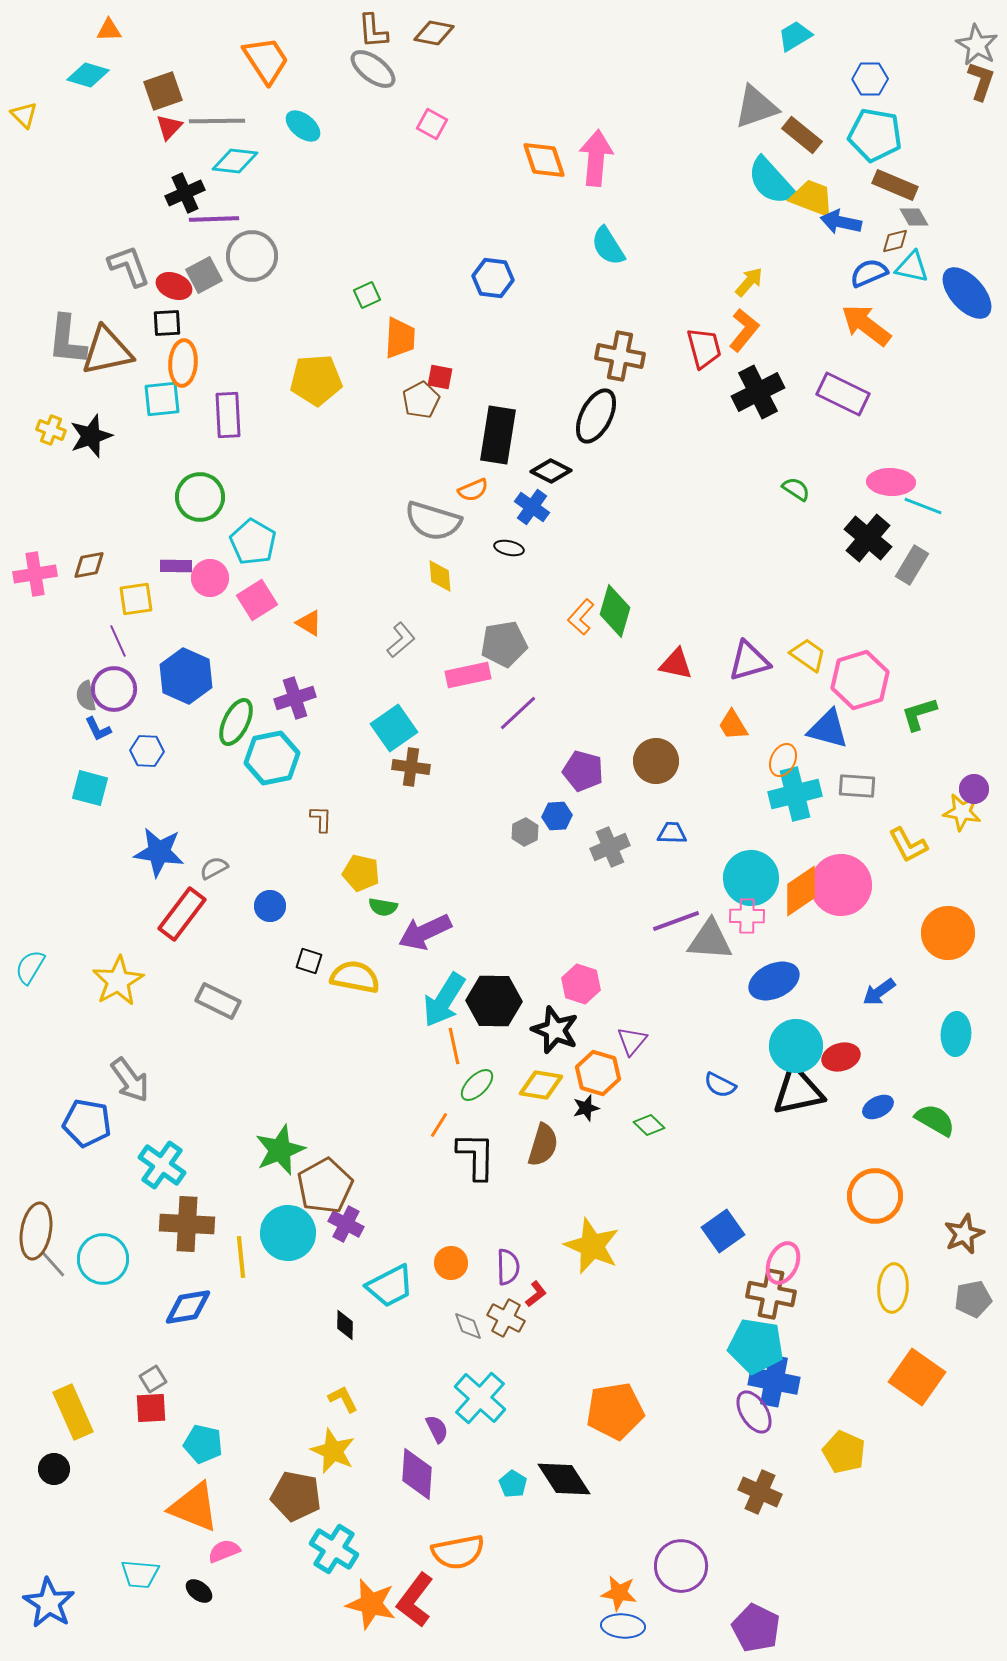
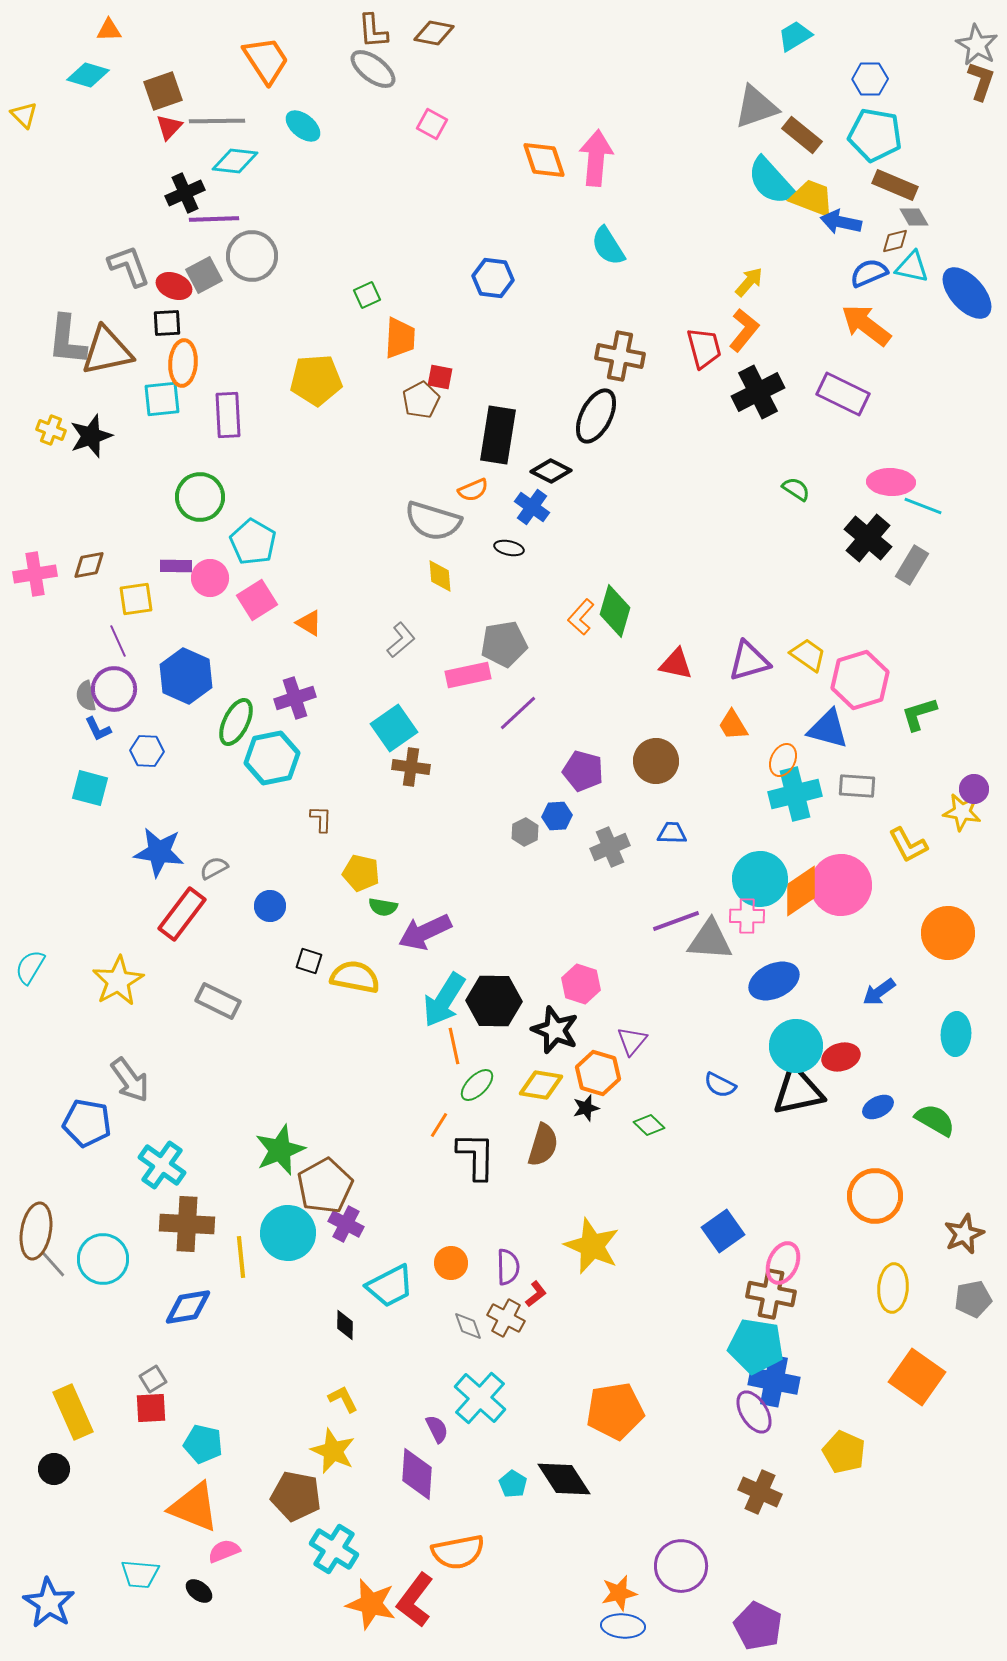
cyan circle at (751, 878): moved 9 px right, 1 px down
orange star at (619, 1593): rotated 21 degrees counterclockwise
purple pentagon at (756, 1628): moved 2 px right, 2 px up
